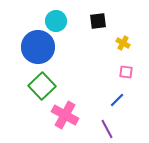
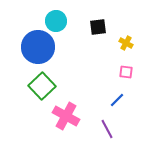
black square: moved 6 px down
yellow cross: moved 3 px right
pink cross: moved 1 px right, 1 px down
